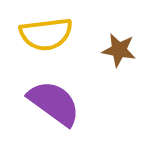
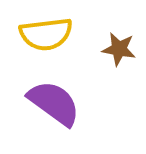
brown star: moved 1 px up
